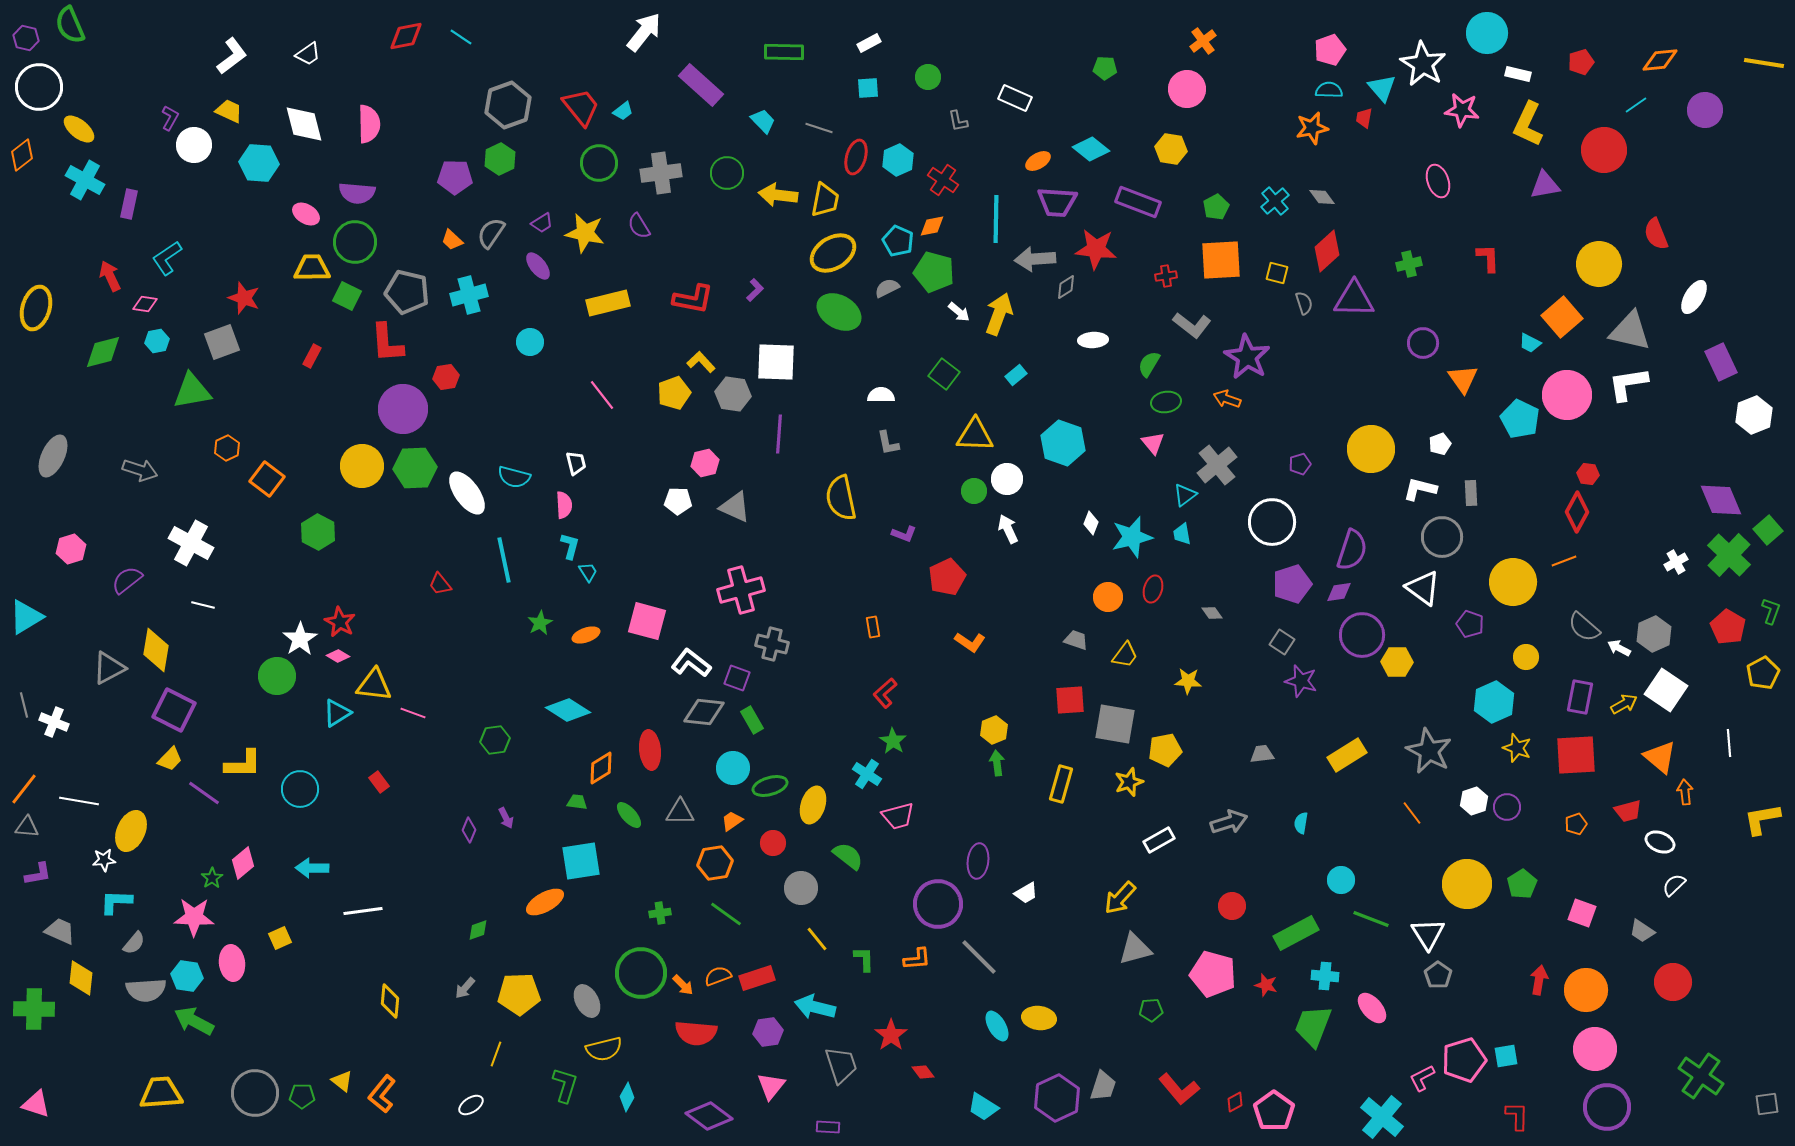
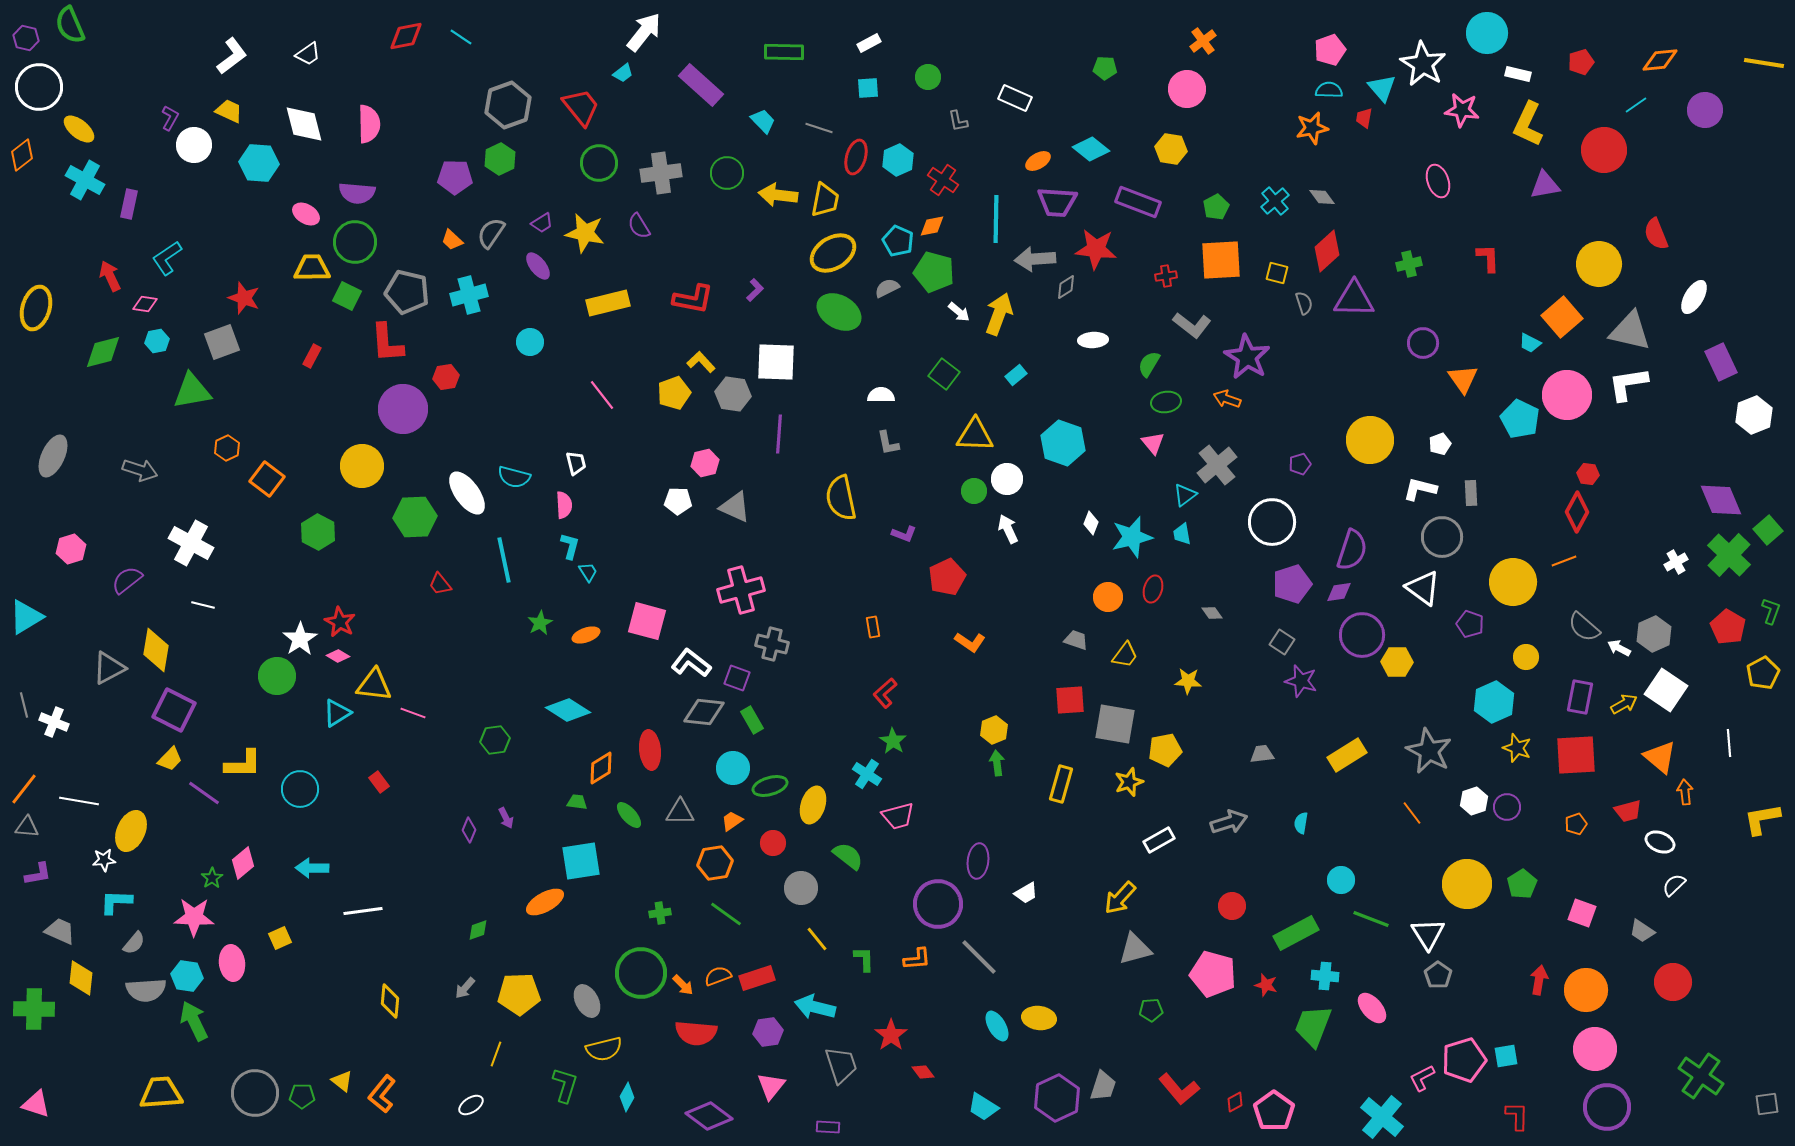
cyan trapezoid at (623, 111): moved 38 px up
yellow circle at (1371, 449): moved 1 px left, 9 px up
green hexagon at (415, 468): moved 49 px down
green arrow at (194, 1021): rotated 36 degrees clockwise
